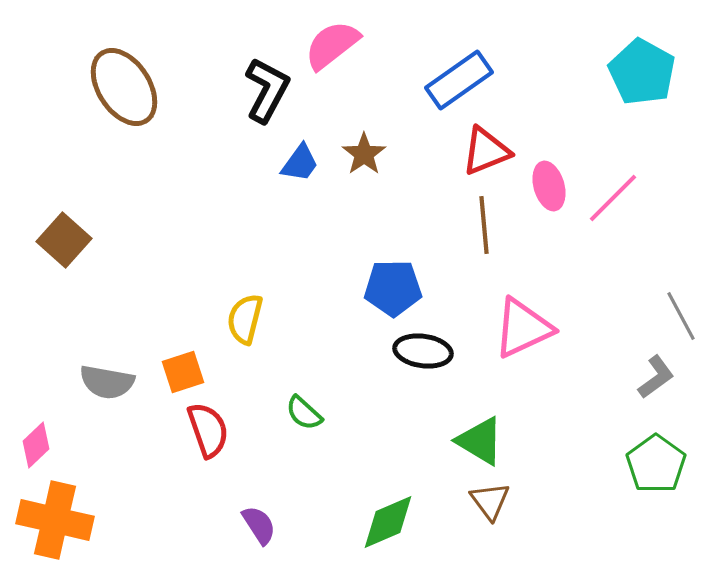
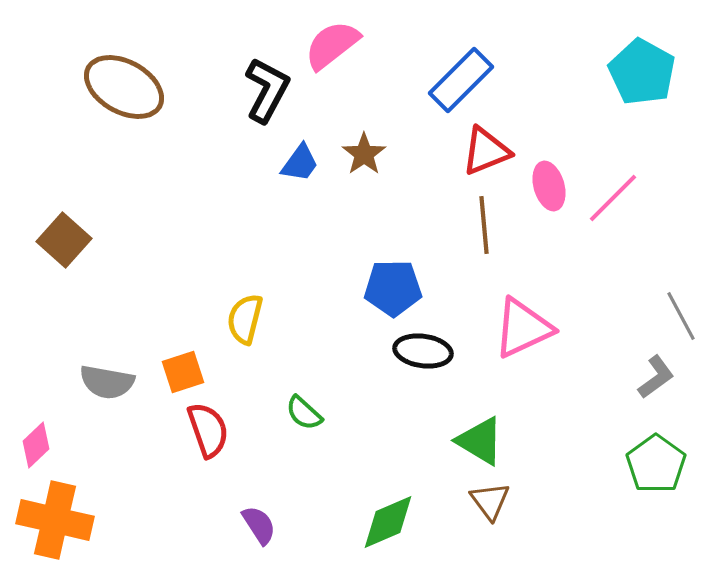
blue rectangle: moved 2 px right; rotated 10 degrees counterclockwise
brown ellipse: rotated 28 degrees counterclockwise
